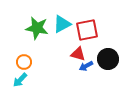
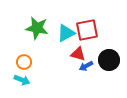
cyan triangle: moved 4 px right, 9 px down
black circle: moved 1 px right, 1 px down
cyan arrow: moved 2 px right; rotated 112 degrees counterclockwise
